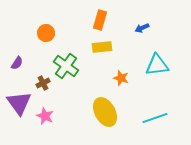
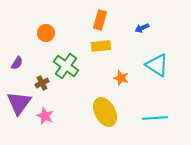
yellow rectangle: moved 1 px left, 1 px up
cyan triangle: rotated 40 degrees clockwise
brown cross: moved 1 px left
purple triangle: rotated 12 degrees clockwise
cyan line: rotated 15 degrees clockwise
